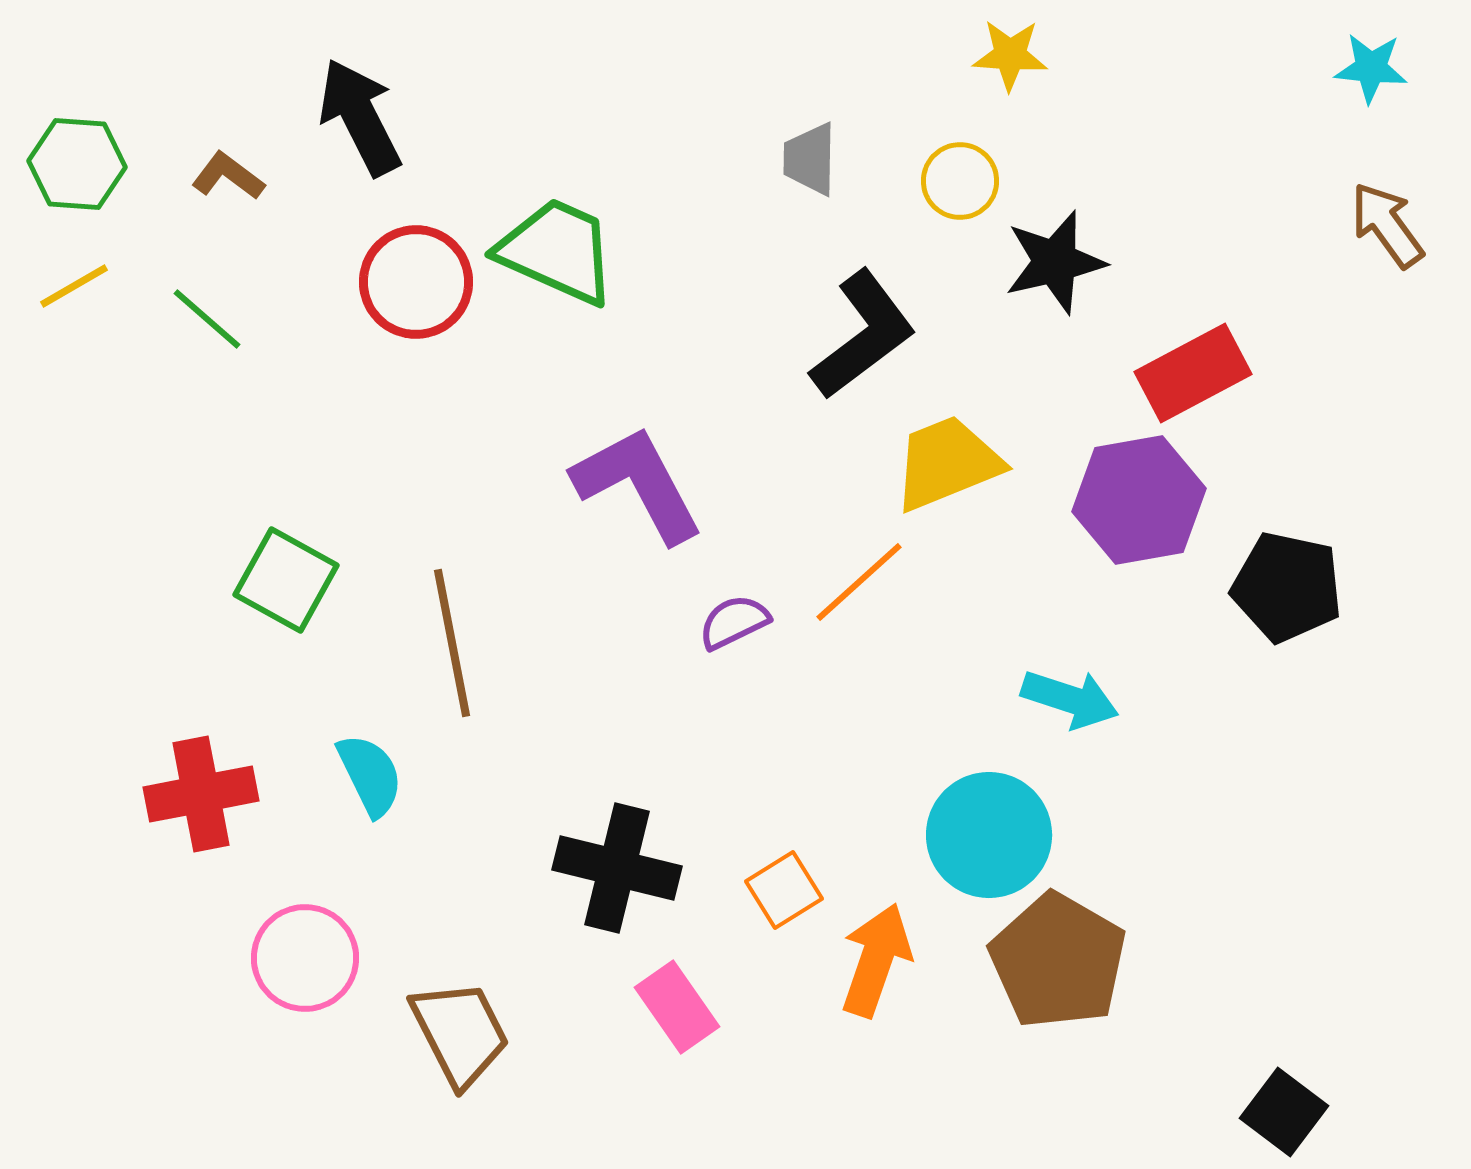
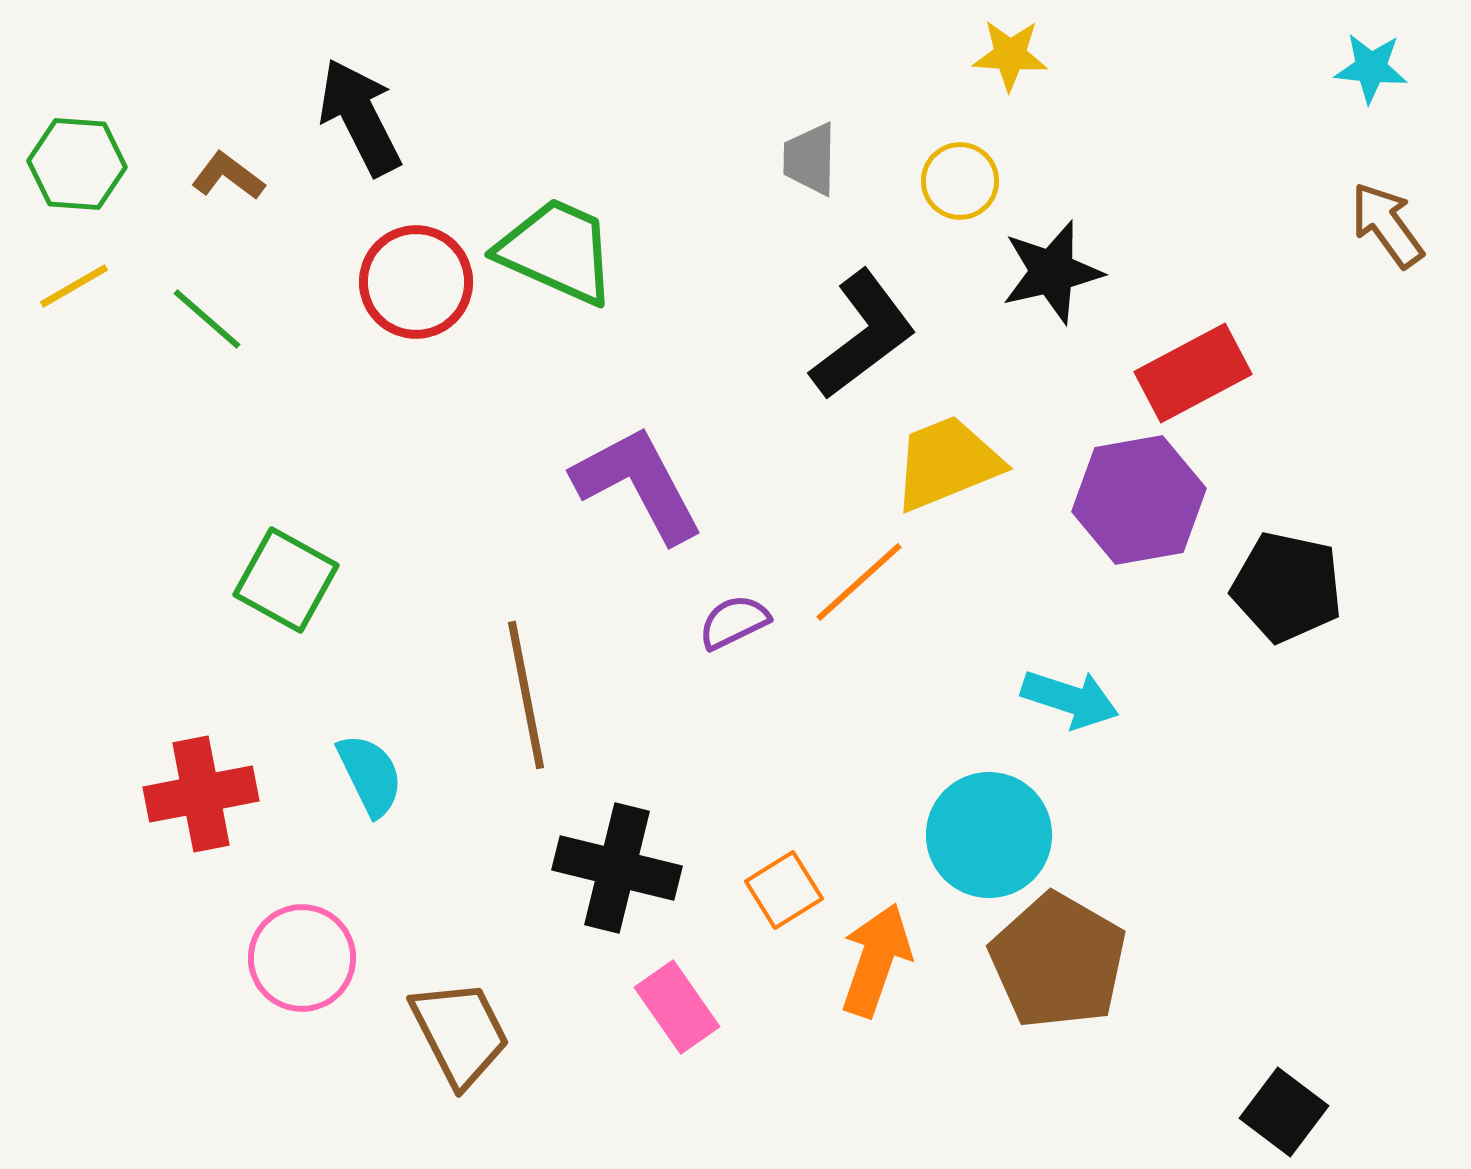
black star: moved 3 px left, 10 px down
brown line: moved 74 px right, 52 px down
pink circle: moved 3 px left
